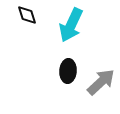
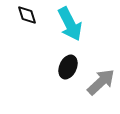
cyan arrow: moved 1 px left, 1 px up; rotated 52 degrees counterclockwise
black ellipse: moved 4 px up; rotated 20 degrees clockwise
